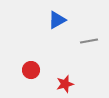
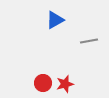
blue triangle: moved 2 px left
red circle: moved 12 px right, 13 px down
